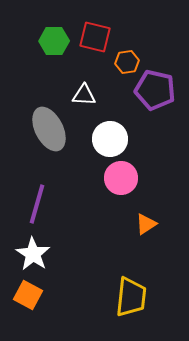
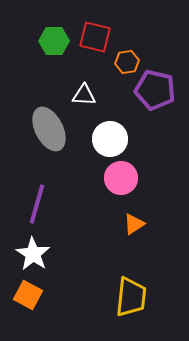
orange triangle: moved 12 px left
